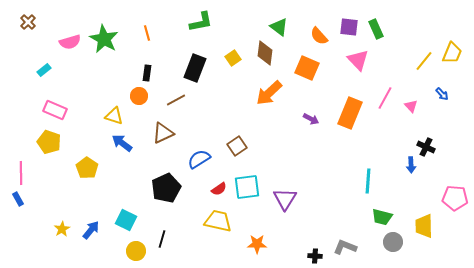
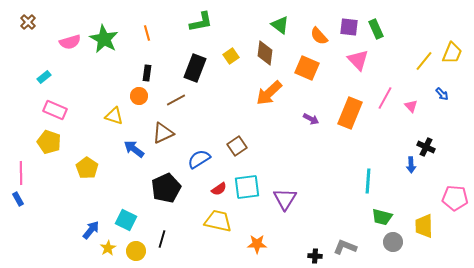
green triangle at (279, 27): moved 1 px right, 2 px up
yellow square at (233, 58): moved 2 px left, 2 px up
cyan rectangle at (44, 70): moved 7 px down
blue arrow at (122, 143): moved 12 px right, 6 px down
yellow star at (62, 229): moved 46 px right, 19 px down
